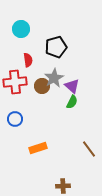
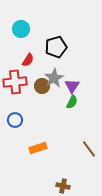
red semicircle: rotated 40 degrees clockwise
purple triangle: rotated 21 degrees clockwise
blue circle: moved 1 px down
brown cross: rotated 16 degrees clockwise
